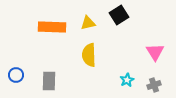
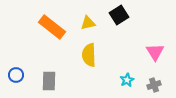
orange rectangle: rotated 36 degrees clockwise
